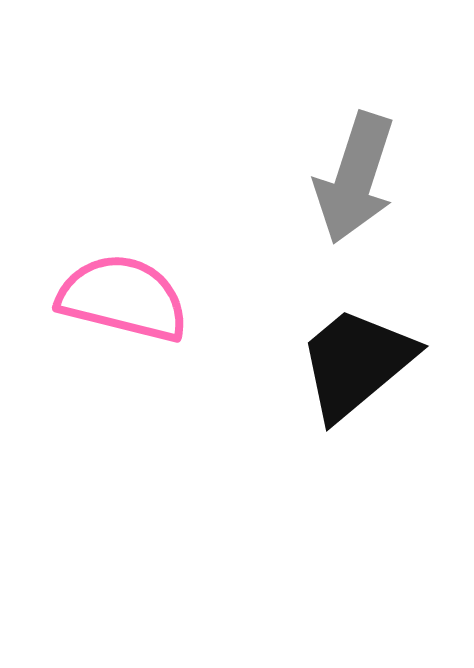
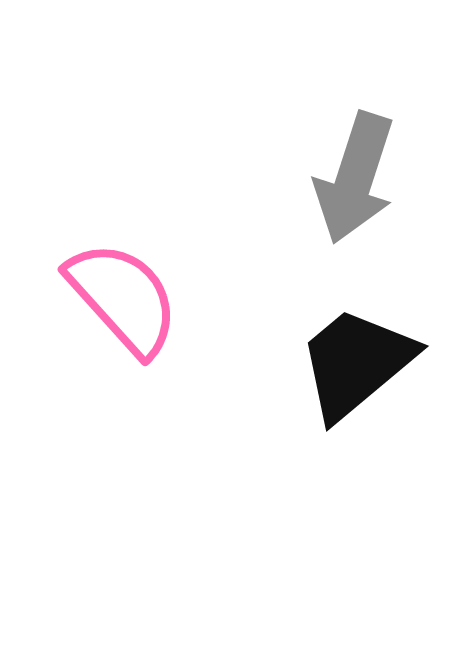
pink semicircle: rotated 34 degrees clockwise
